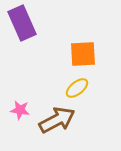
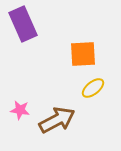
purple rectangle: moved 1 px right, 1 px down
yellow ellipse: moved 16 px right
